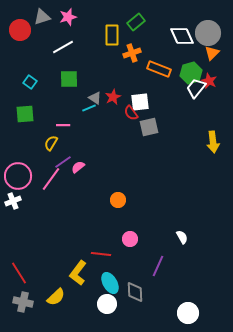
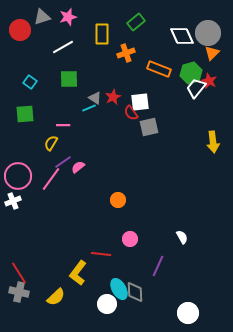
yellow rectangle at (112, 35): moved 10 px left, 1 px up
orange cross at (132, 53): moved 6 px left
cyan ellipse at (110, 283): moved 9 px right, 6 px down
gray cross at (23, 302): moved 4 px left, 10 px up
